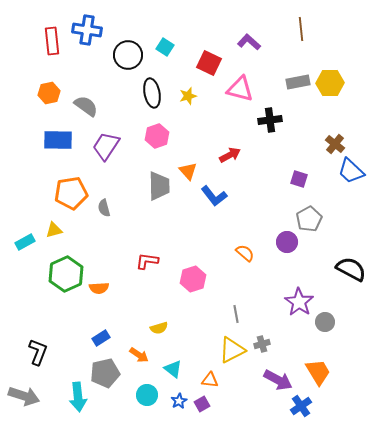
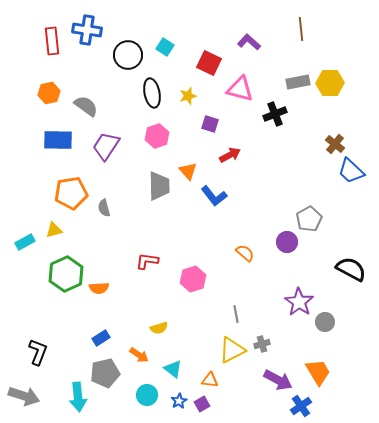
black cross at (270, 120): moved 5 px right, 6 px up; rotated 15 degrees counterclockwise
purple square at (299, 179): moved 89 px left, 55 px up
